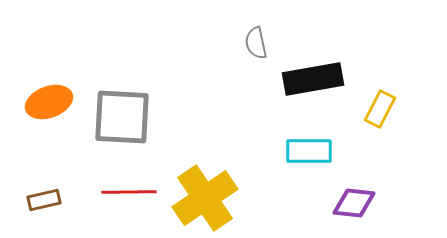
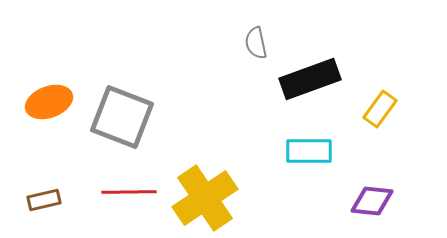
black rectangle: moved 3 px left; rotated 10 degrees counterclockwise
yellow rectangle: rotated 9 degrees clockwise
gray square: rotated 18 degrees clockwise
purple diamond: moved 18 px right, 2 px up
